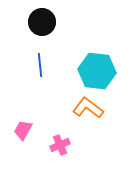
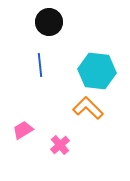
black circle: moved 7 px right
orange L-shape: rotated 8 degrees clockwise
pink trapezoid: rotated 30 degrees clockwise
pink cross: rotated 18 degrees counterclockwise
